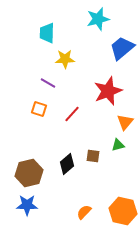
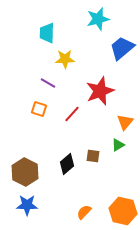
red star: moved 8 px left
green triangle: rotated 16 degrees counterclockwise
brown hexagon: moved 4 px left, 1 px up; rotated 20 degrees counterclockwise
